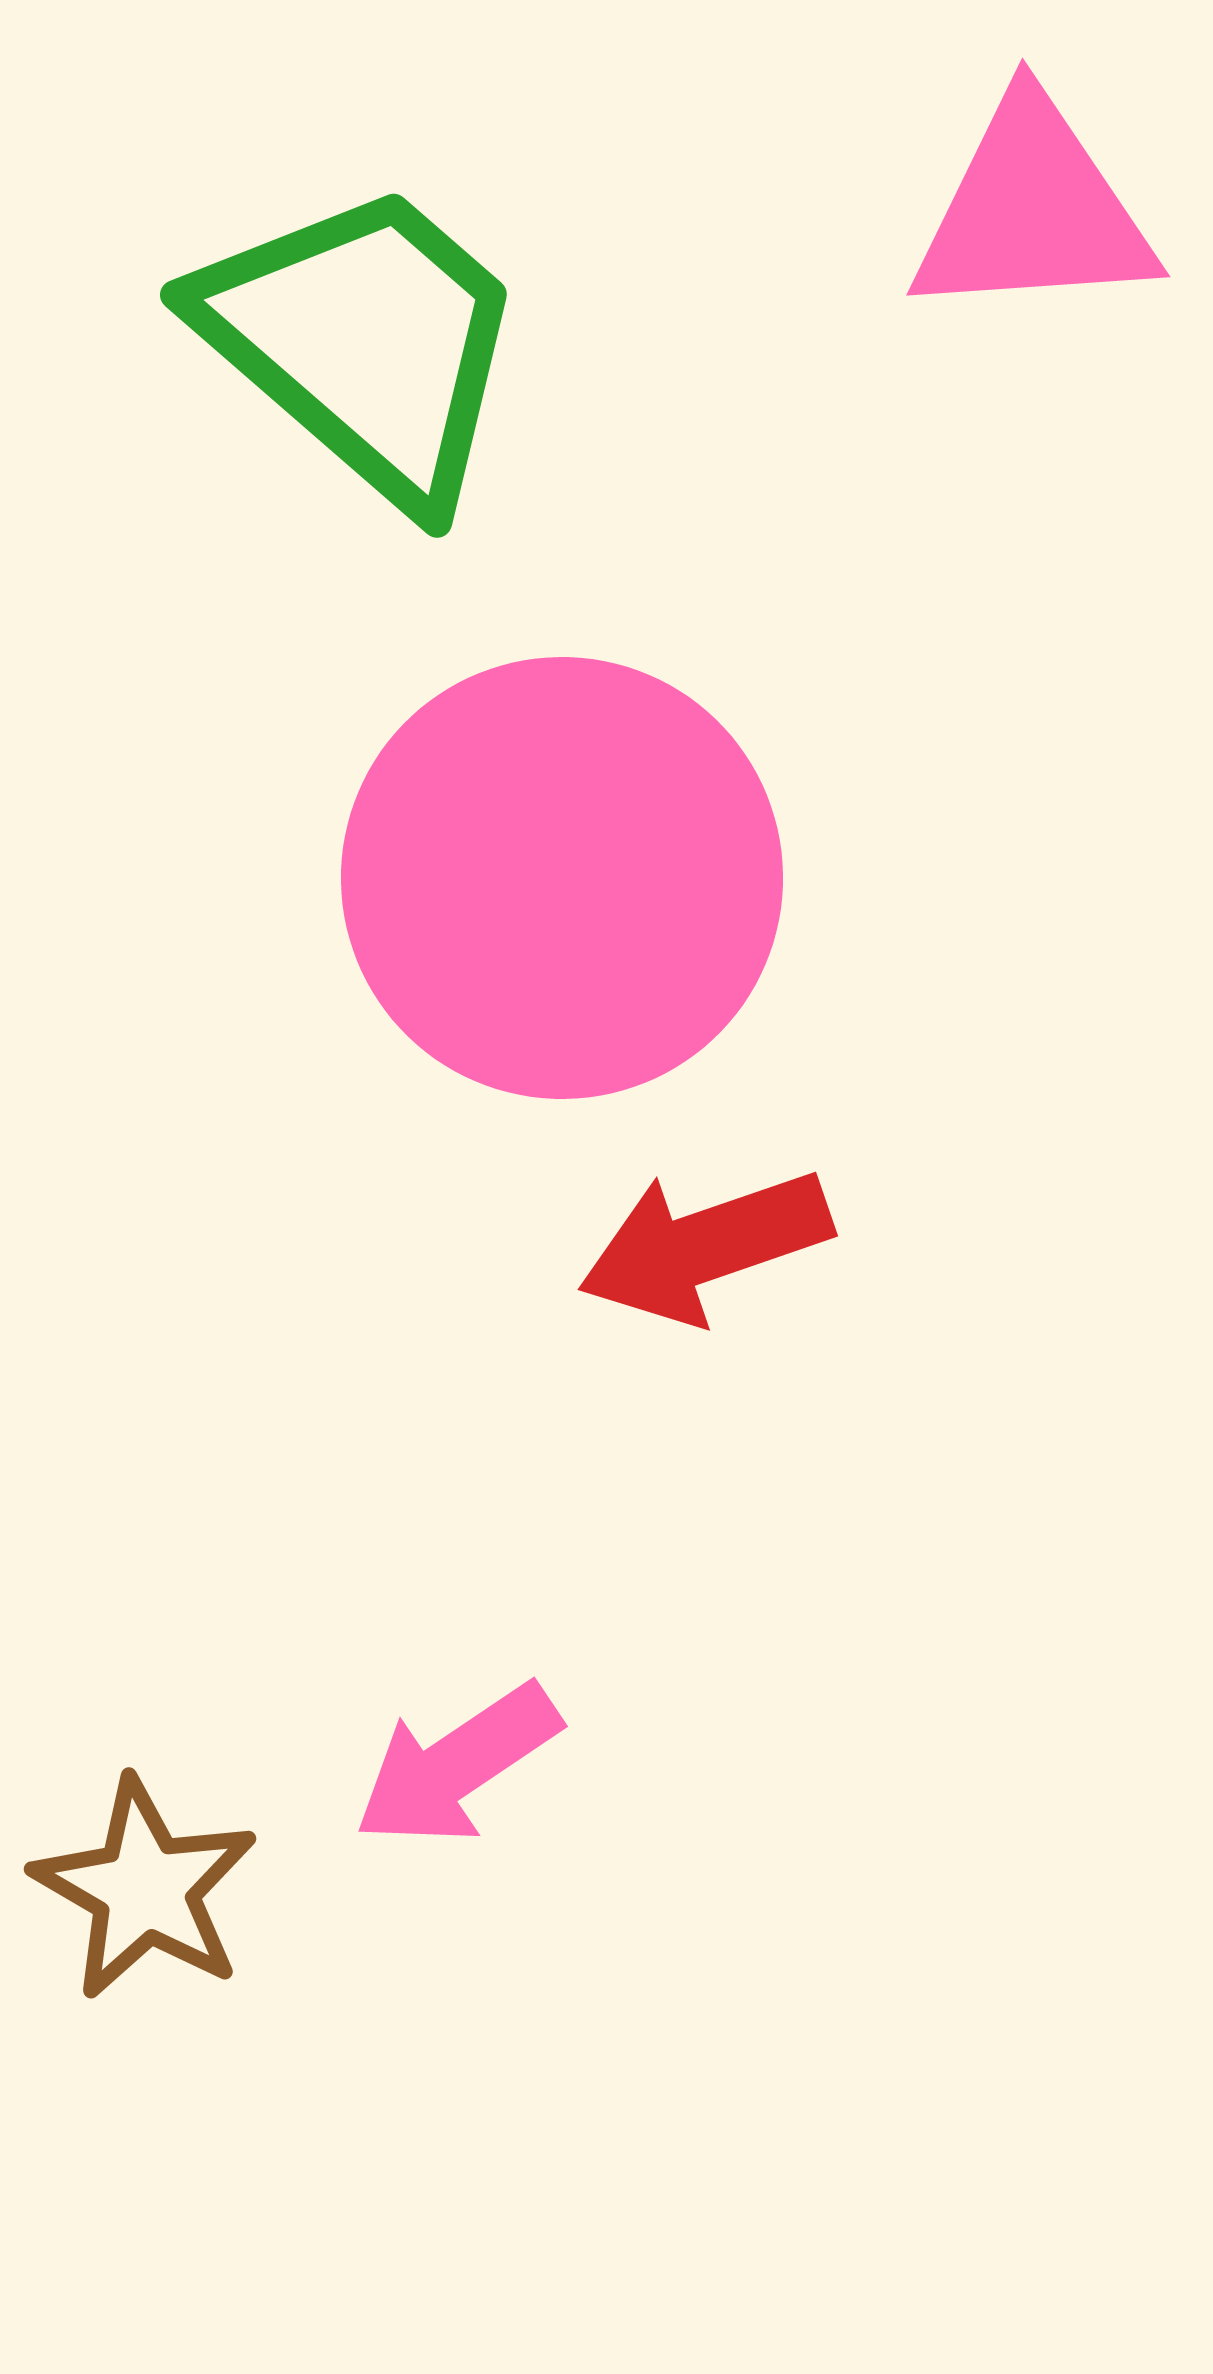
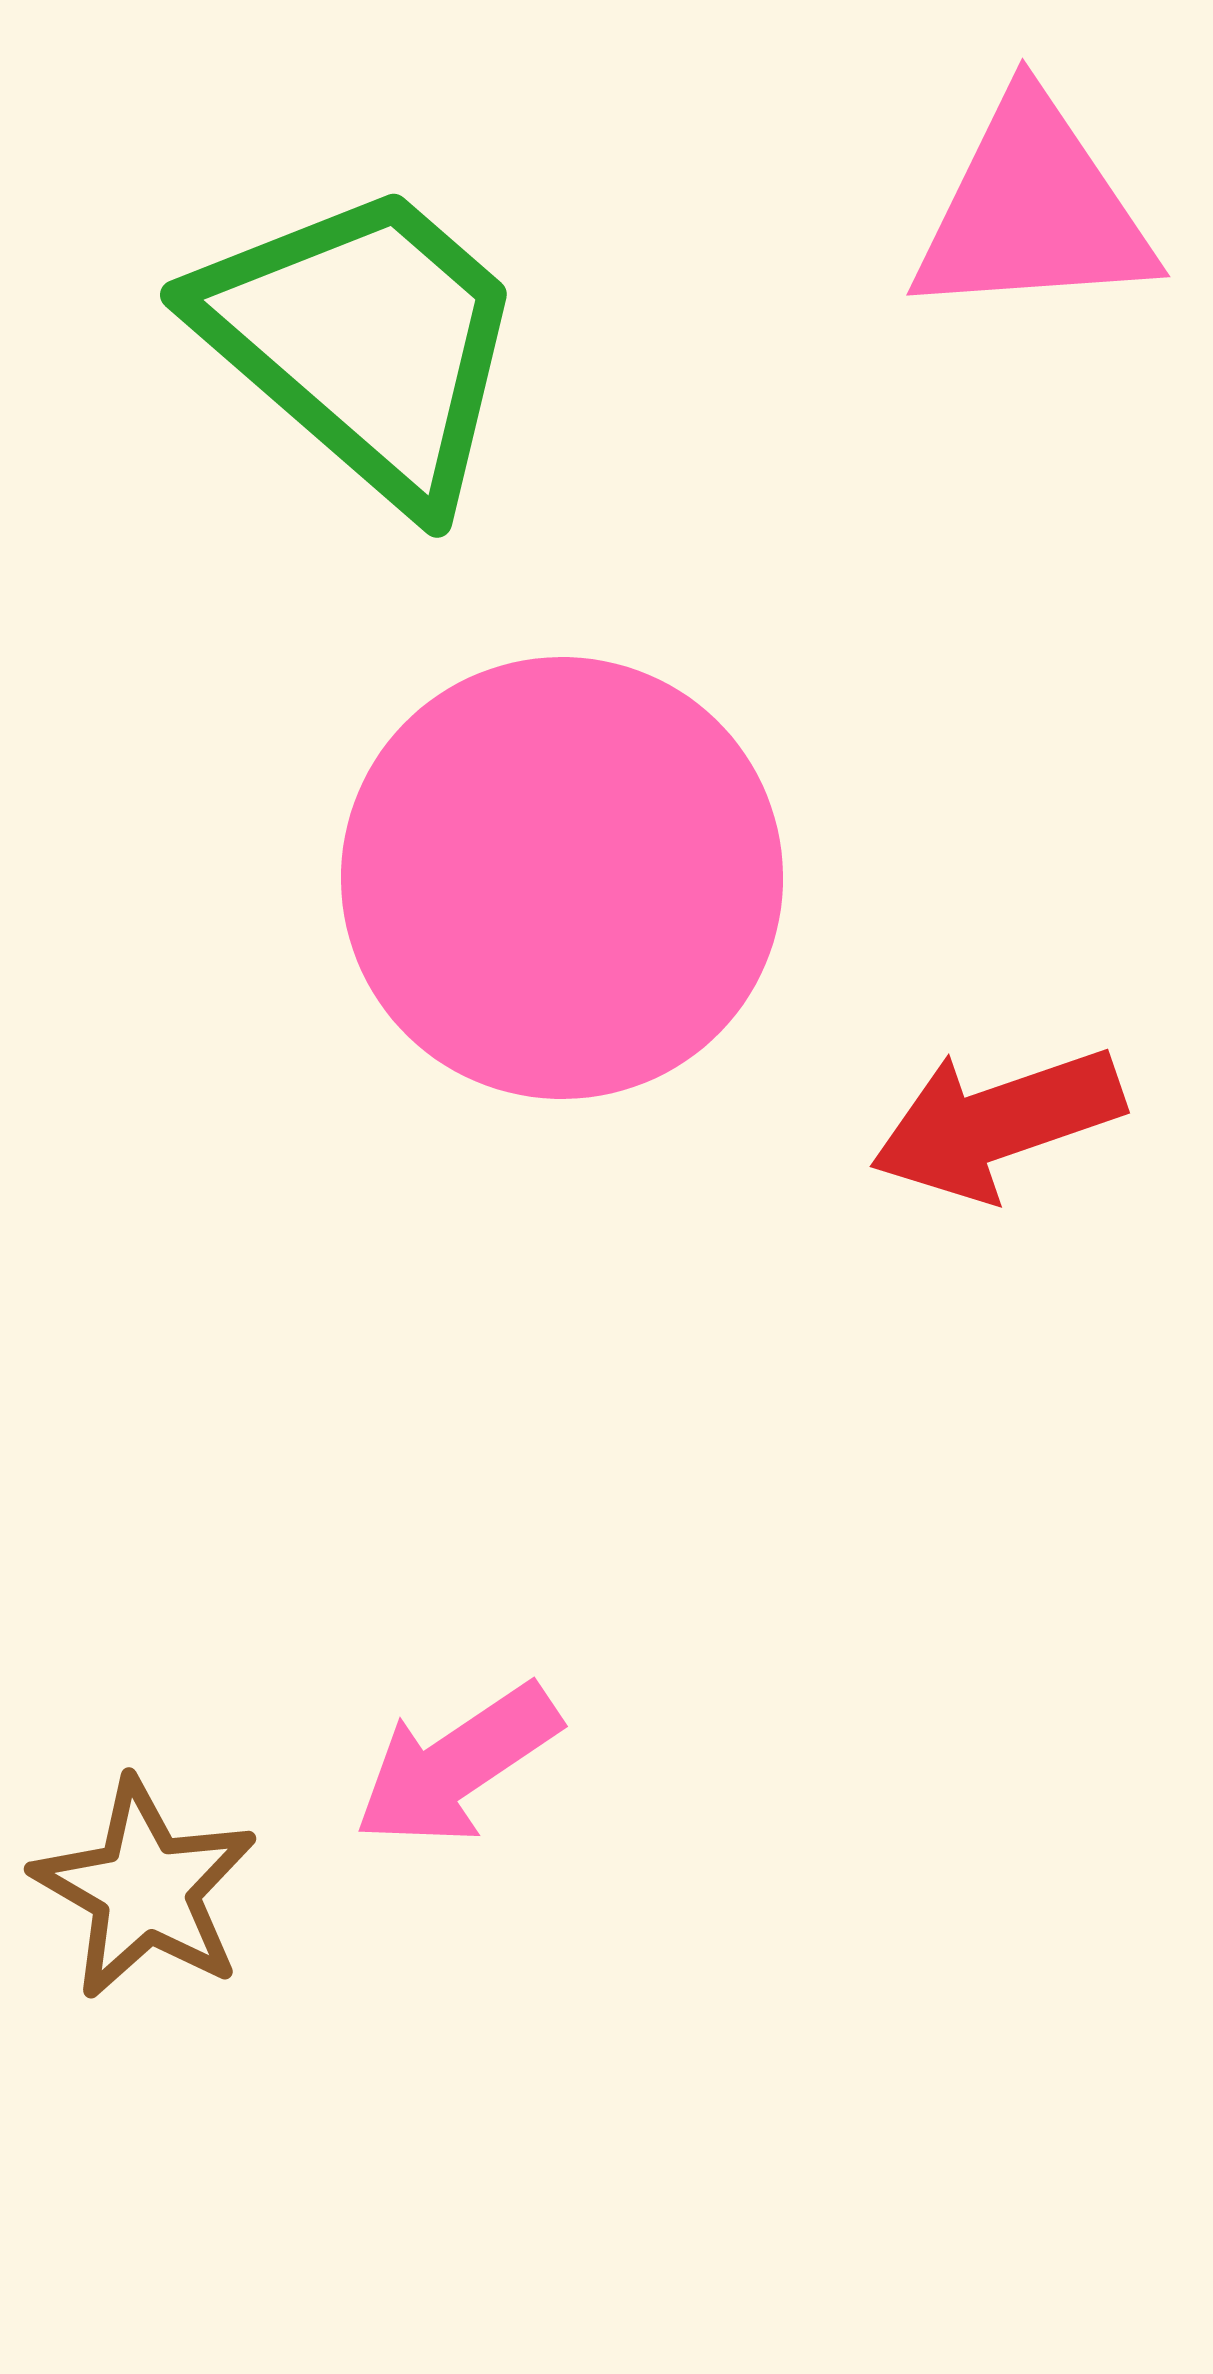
red arrow: moved 292 px right, 123 px up
